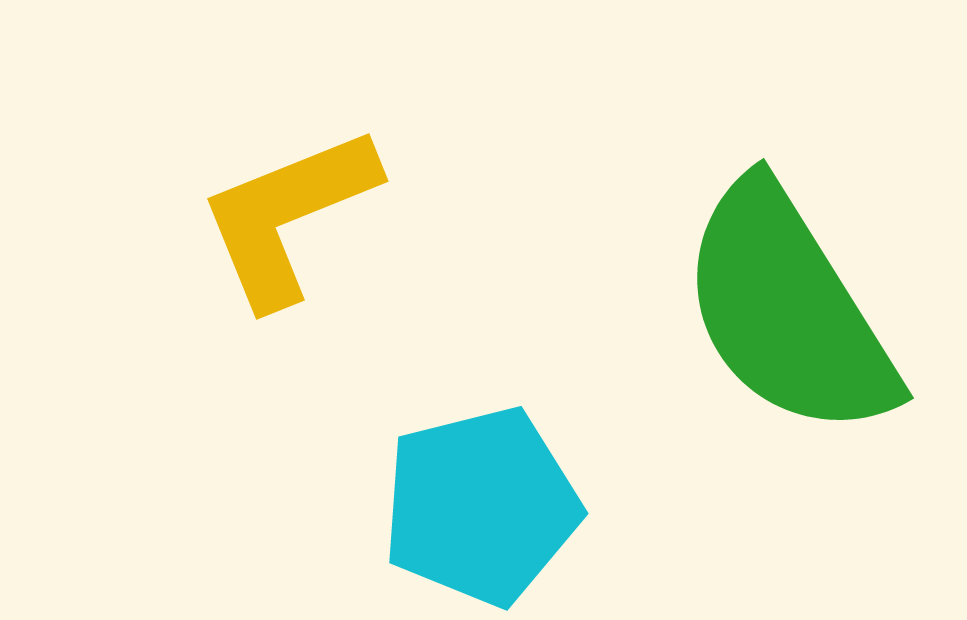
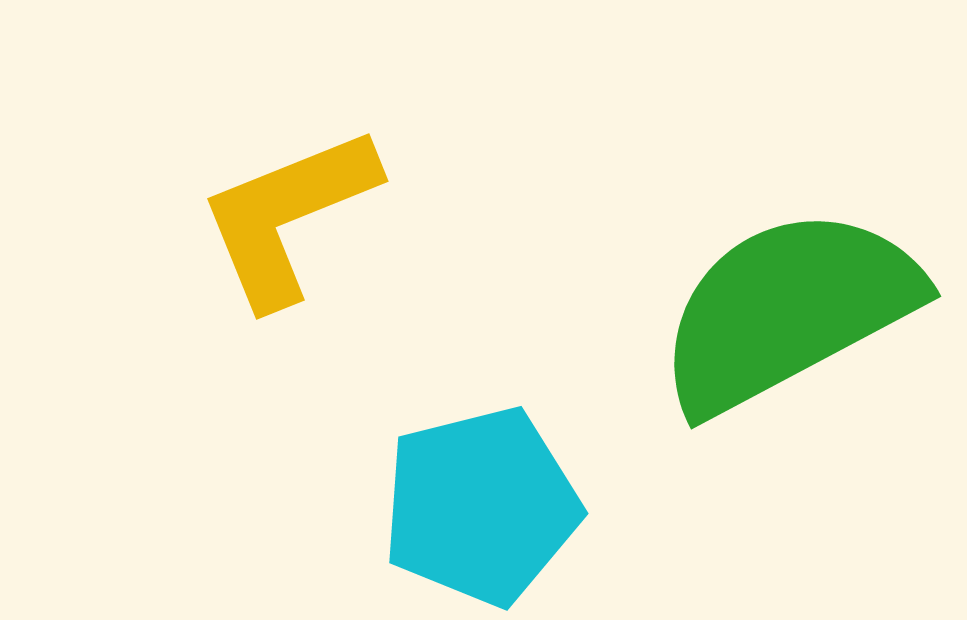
green semicircle: rotated 94 degrees clockwise
